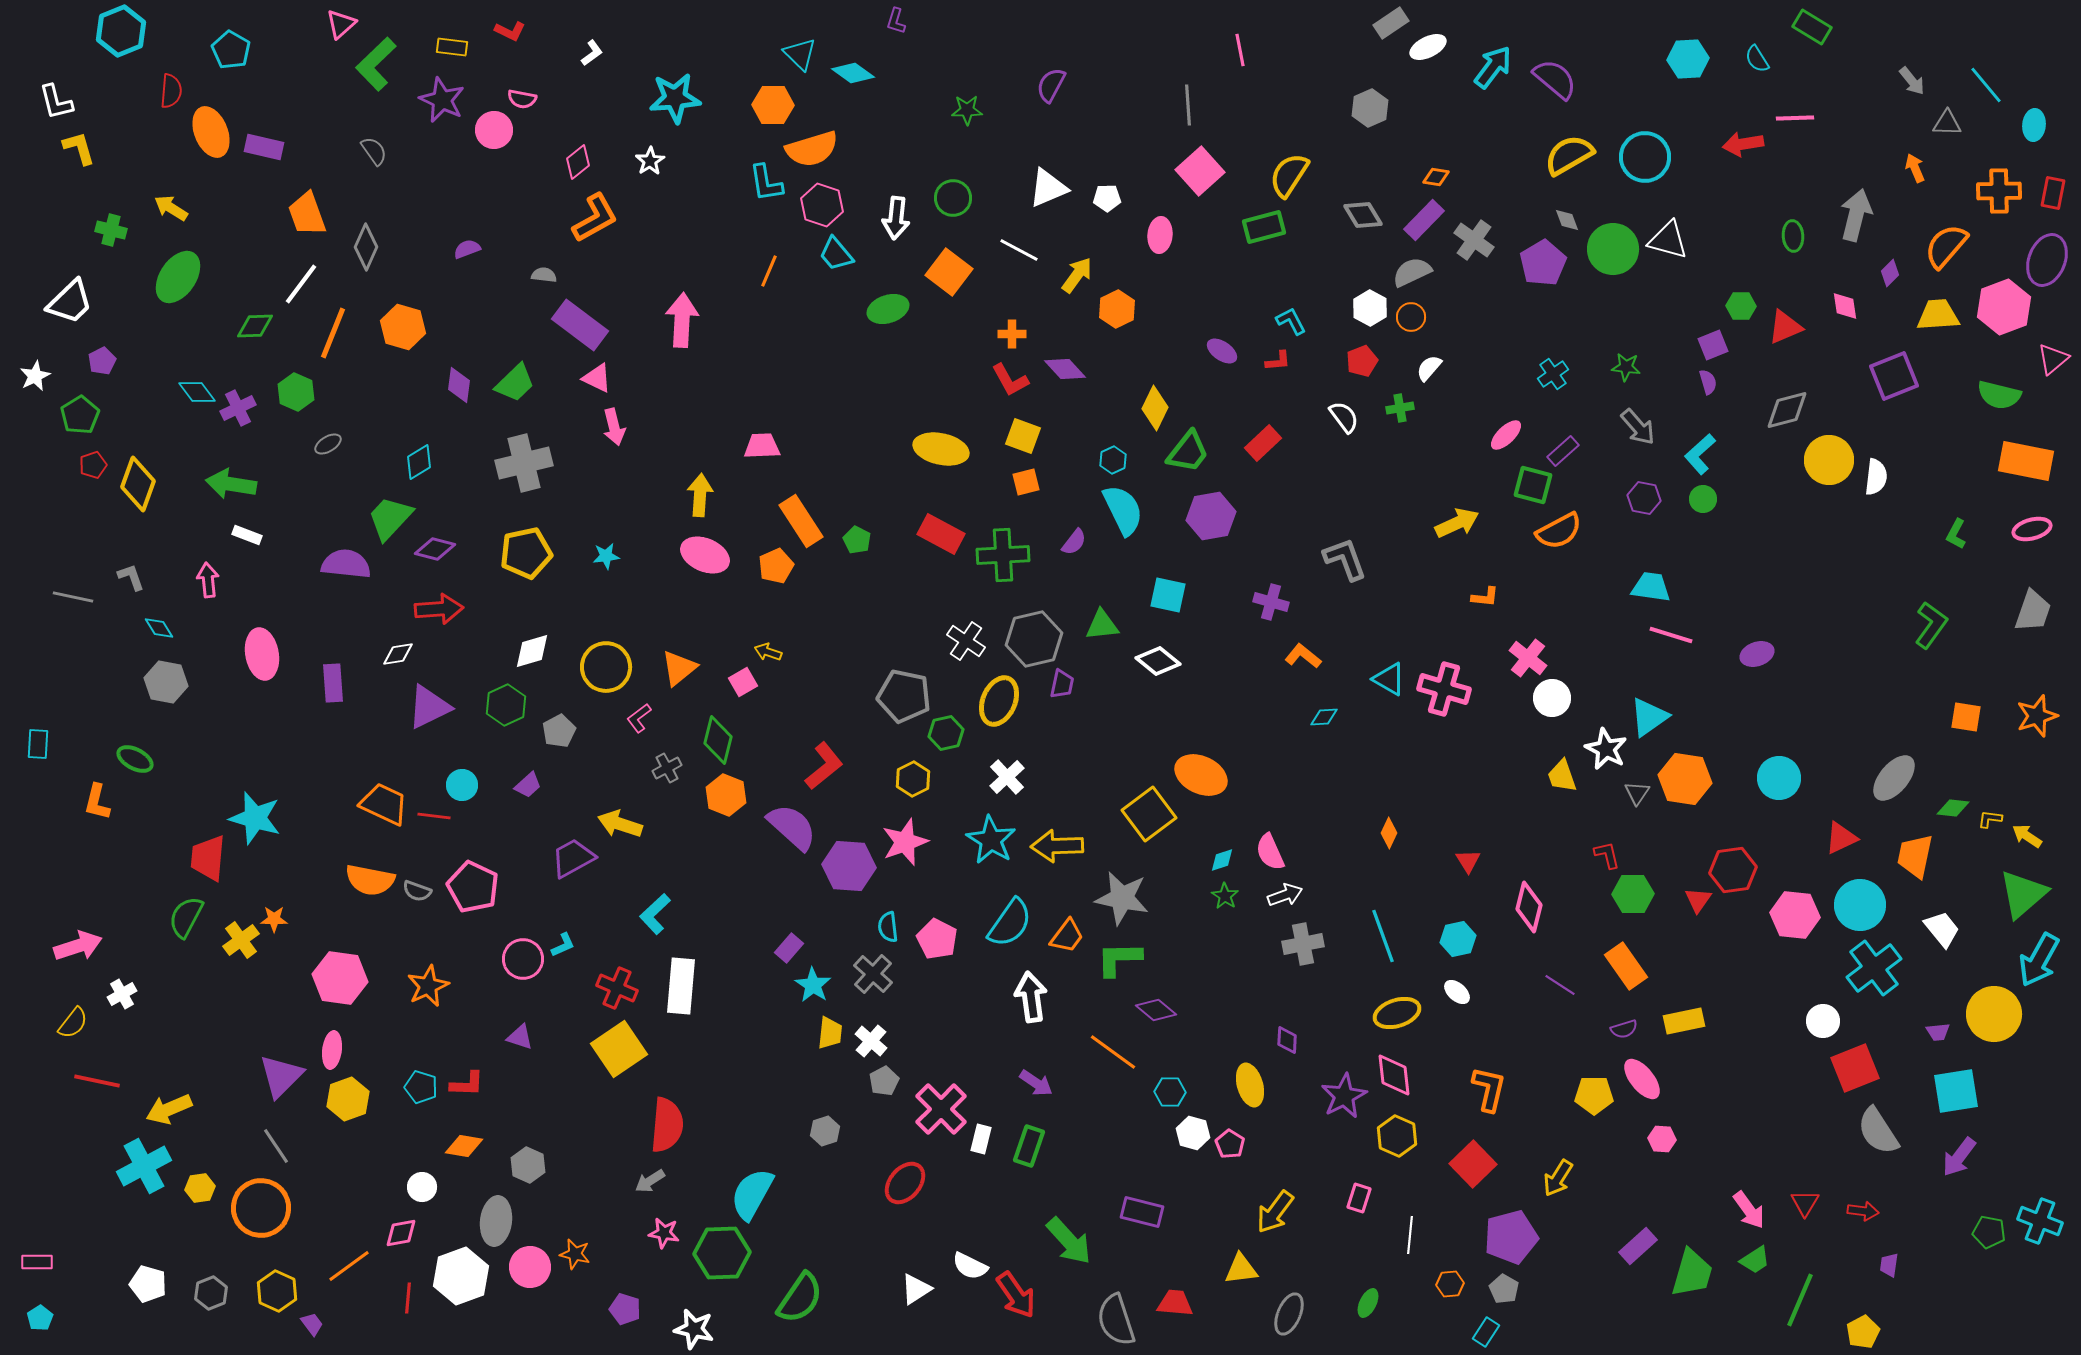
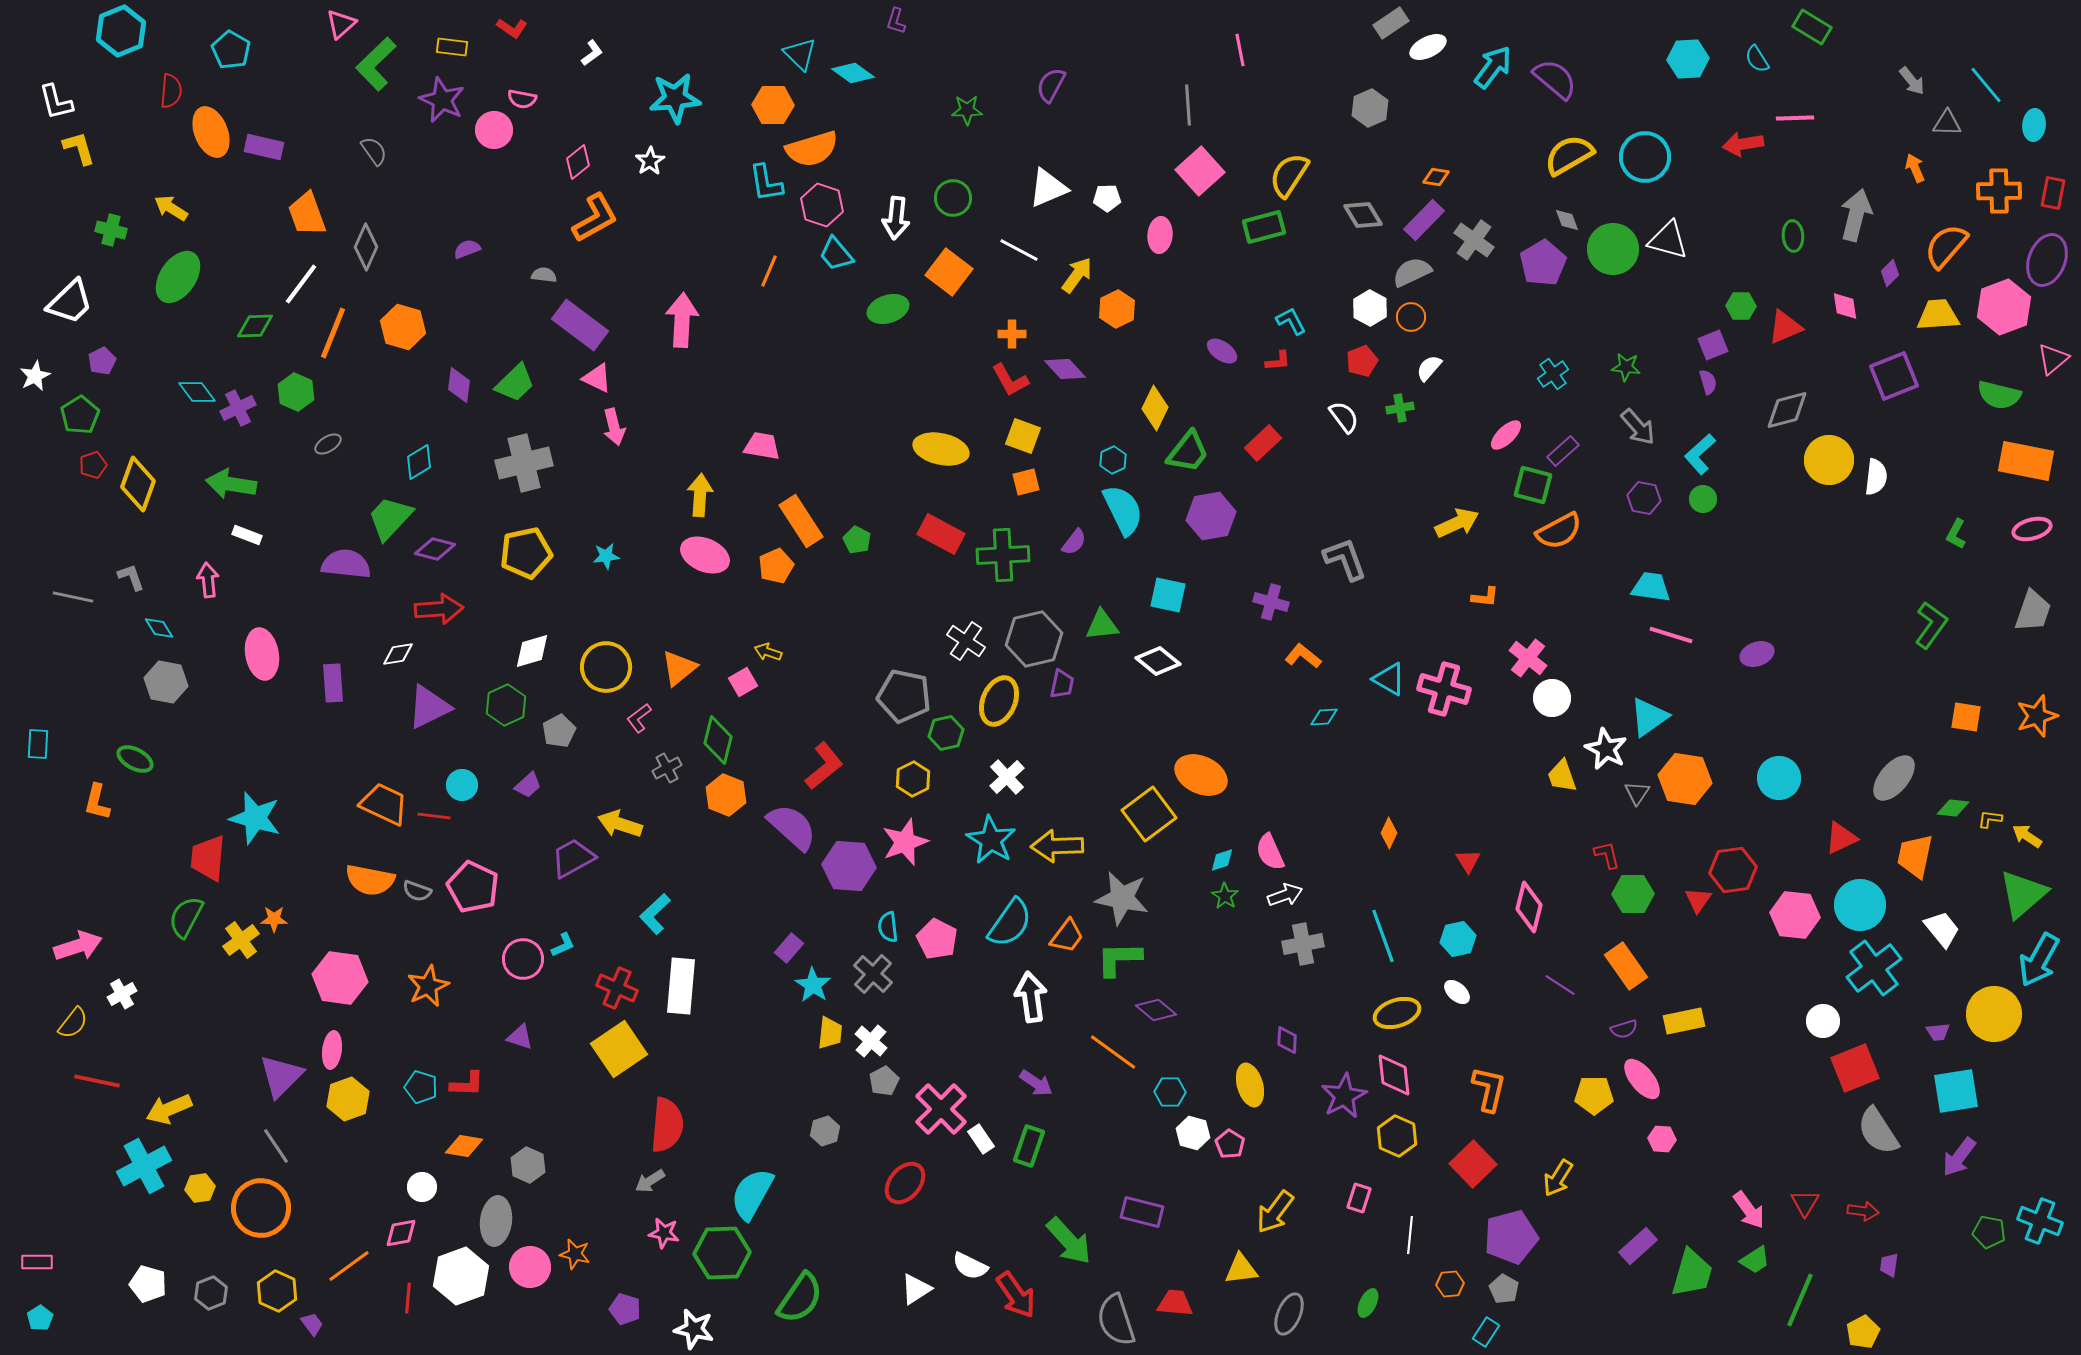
red L-shape at (510, 31): moved 2 px right, 3 px up; rotated 8 degrees clockwise
pink trapezoid at (762, 446): rotated 12 degrees clockwise
white rectangle at (981, 1139): rotated 48 degrees counterclockwise
